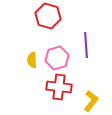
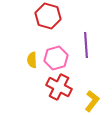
pink hexagon: moved 1 px left
red cross: rotated 20 degrees clockwise
yellow L-shape: moved 1 px right
